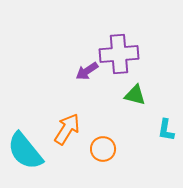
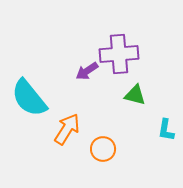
cyan semicircle: moved 4 px right, 53 px up
